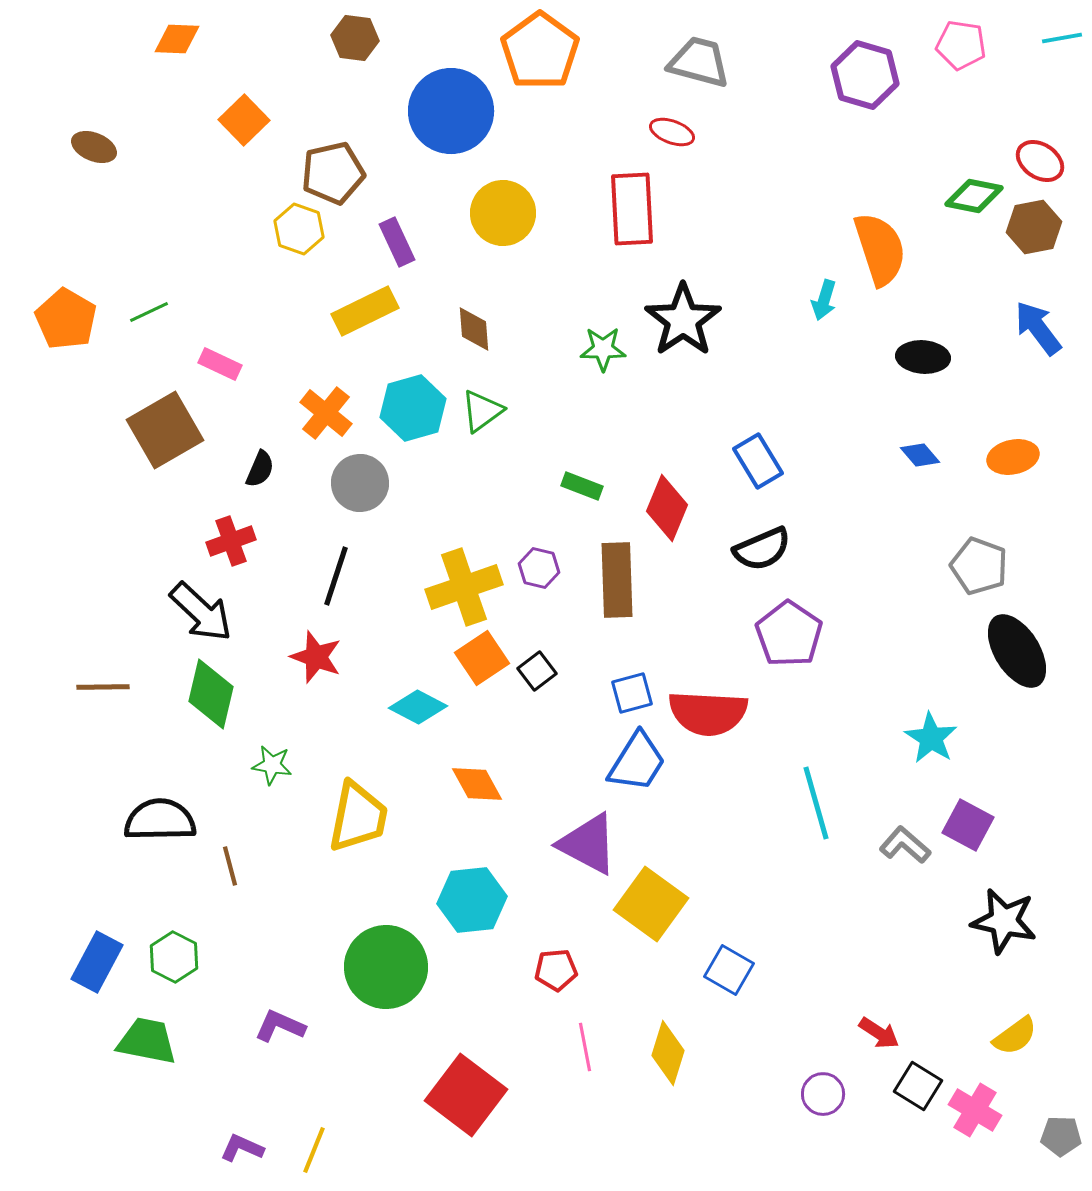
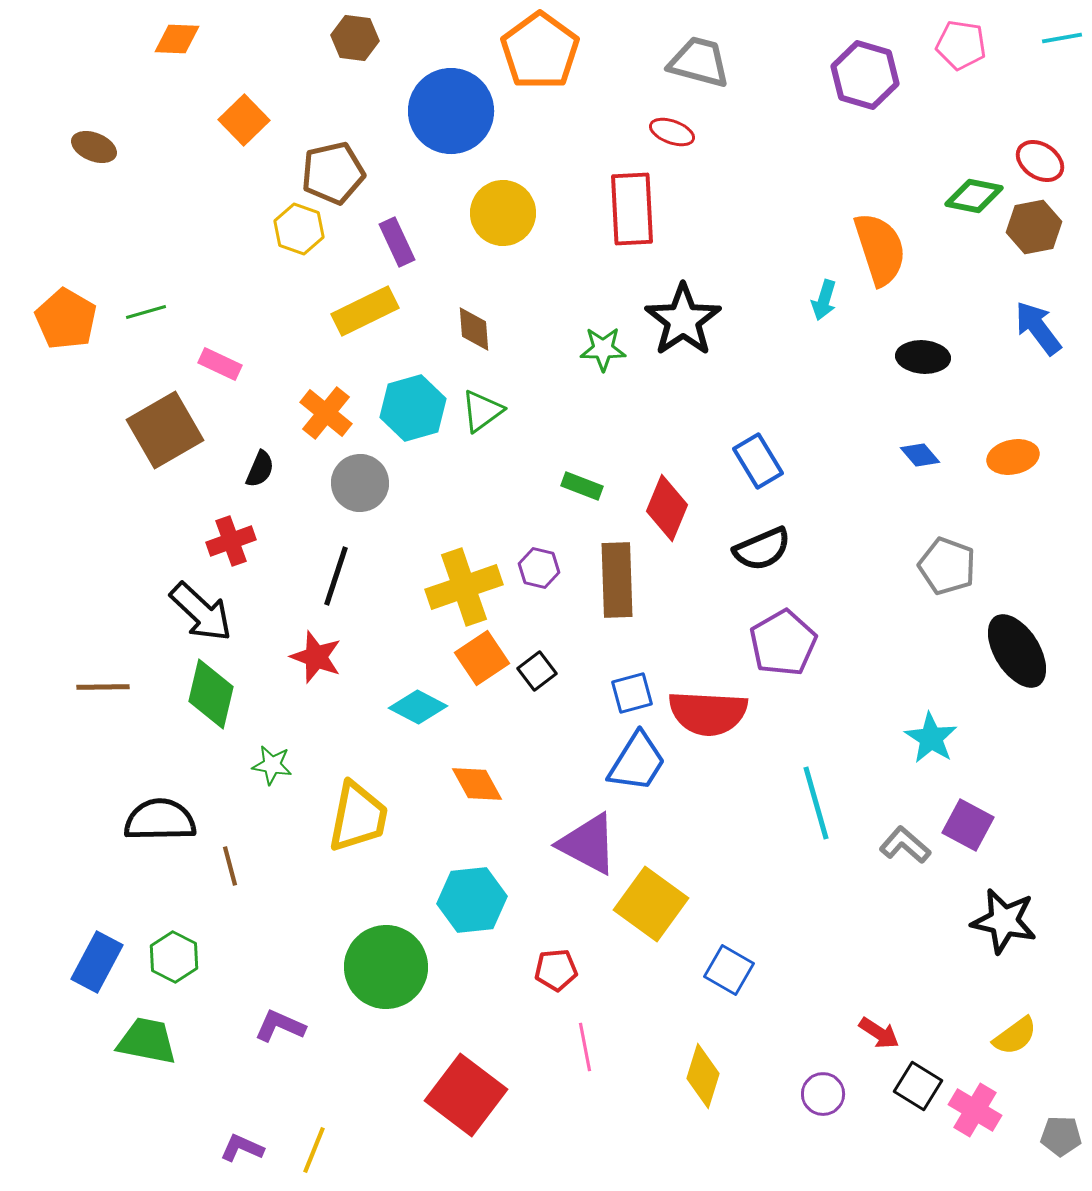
green line at (149, 312): moved 3 px left; rotated 9 degrees clockwise
gray pentagon at (979, 566): moved 32 px left
purple pentagon at (789, 634): moved 6 px left, 9 px down; rotated 8 degrees clockwise
yellow diamond at (668, 1053): moved 35 px right, 23 px down
